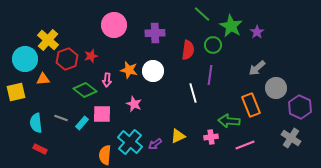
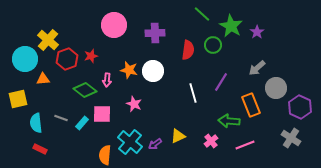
purple line: moved 11 px right, 7 px down; rotated 24 degrees clockwise
yellow square: moved 2 px right, 7 px down
pink cross: moved 4 px down; rotated 32 degrees counterclockwise
